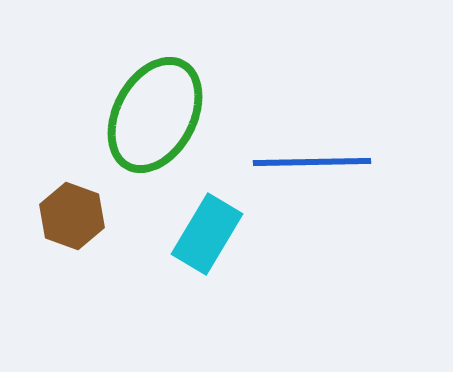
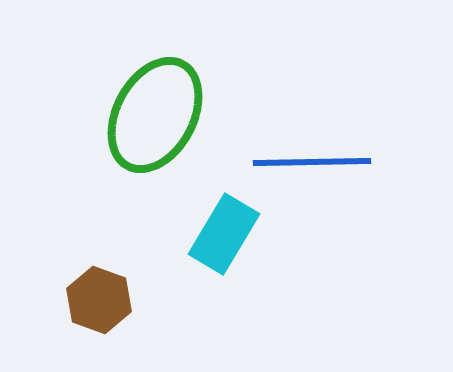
brown hexagon: moved 27 px right, 84 px down
cyan rectangle: moved 17 px right
